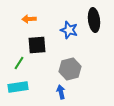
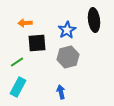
orange arrow: moved 4 px left, 4 px down
blue star: moved 2 px left; rotated 24 degrees clockwise
black square: moved 2 px up
green line: moved 2 px left, 1 px up; rotated 24 degrees clockwise
gray hexagon: moved 2 px left, 12 px up
cyan rectangle: rotated 54 degrees counterclockwise
